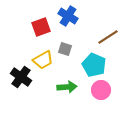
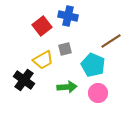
blue cross: rotated 18 degrees counterclockwise
red square: moved 1 px right, 1 px up; rotated 18 degrees counterclockwise
brown line: moved 3 px right, 4 px down
gray square: rotated 32 degrees counterclockwise
cyan pentagon: moved 1 px left
black cross: moved 3 px right, 3 px down
pink circle: moved 3 px left, 3 px down
